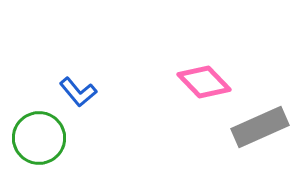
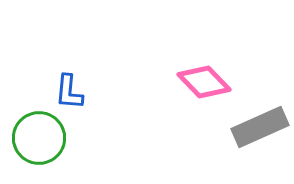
blue L-shape: moved 9 px left; rotated 45 degrees clockwise
